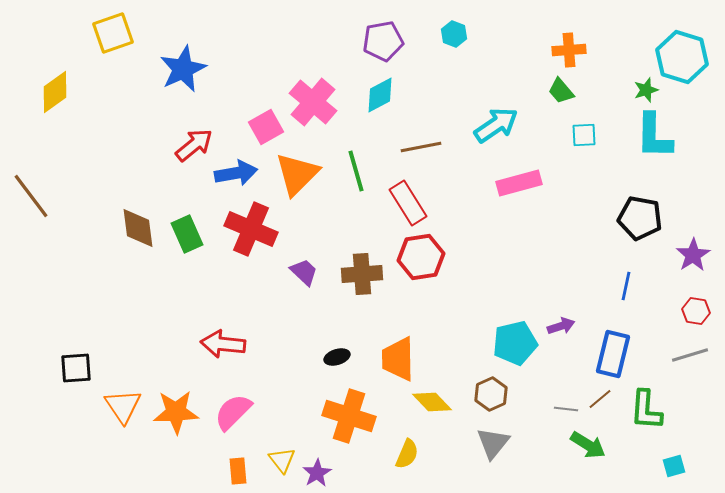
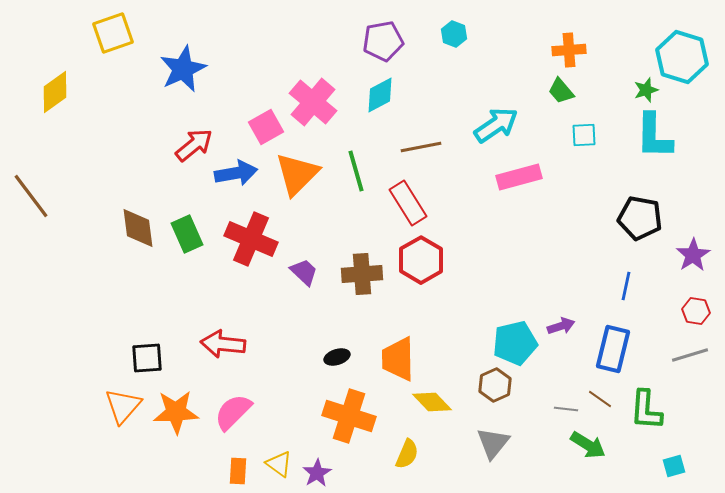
pink rectangle at (519, 183): moved 6 px up
red cross at (251, 229): moved 10 px down
red hexagon at (421, 257): moved 3 px down; rotated 21 degrees counterclockwise
blue rectangle at (613, 354): moved 5 px up
black square at (76, 368): moved 71 px right, 10 px up
brown hexagon at (491, 394): moved 4 px right, 9 px up
brown line at (600, 399): rotated 75 degrees clockwise
orange triangle at (123, 406): rotated 15 degrees clockwise
yellow triangle at (282, 460): moved 3 px left, 4 px down; rotated 16 degrees counterclockwise
orange rectangle at (238, 471): rotated 8 degrees clockwise
